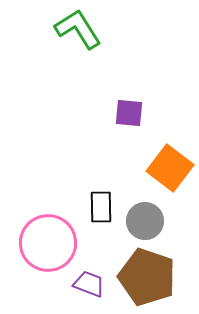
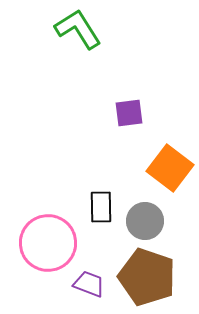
purple square: rotated 12 degrees counterclockwise
